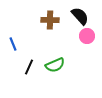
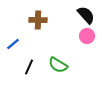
black semicircle: moved 6 px right, 1 px up
brown cross: moved 12 px left
blue line: rotated 72 degrees clockwise
green semicircle: moved 3 px right; rotated 54 degrees clockwise
